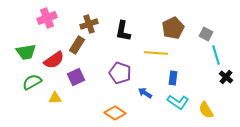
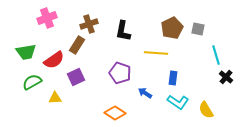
brown pentagon: moved 1 px left
gray square: moved 8 px left, 5 px up; rotated 16 degrees counterclockwise
